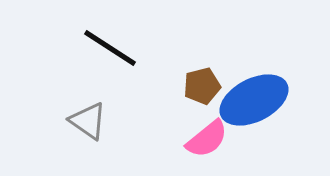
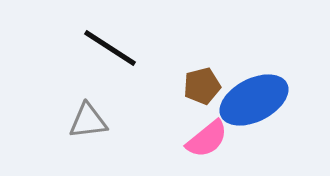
gray triangle: rotated 42 degrees counterclockwise
